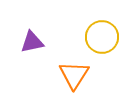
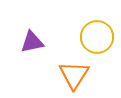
yellow circle: moved 5 px left
